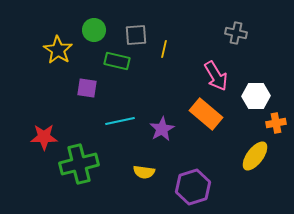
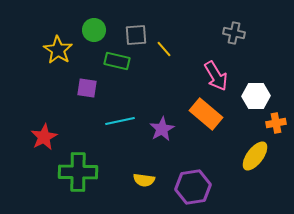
gray cross: moved 2 px left
yellow line: rotated 54 degrees counterclockwise
red star: rotated 28 degrees counterclockwise
green cross: moved 1 px left, 8 px down; rotated 15 degrees clockwise
yellow semicircle: moved 8 px down
purple hexagon: rotated 8 degrees clockwise
